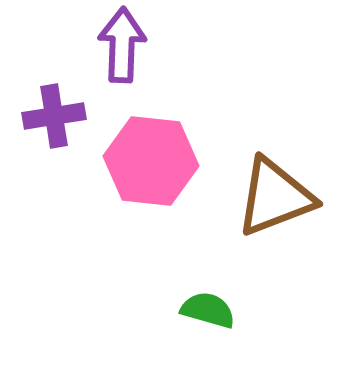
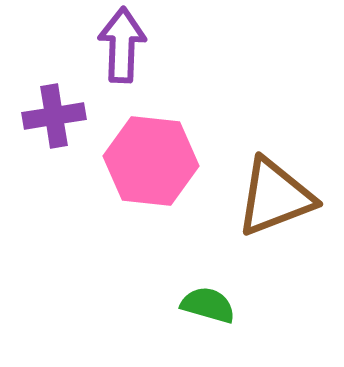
green semicircle: moved 5 px up
